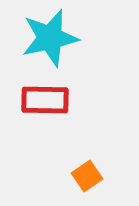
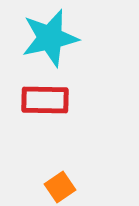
orange square: moved 27 px left, 11 px down
